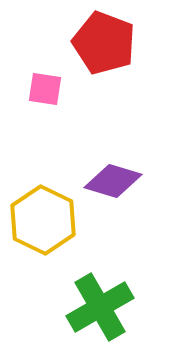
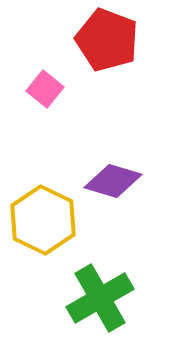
red pentagon: moved 3 px right, 3 px up
pink square: rotated 30 degrees clockwise
green cross: moved 9 px up
